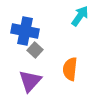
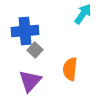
cyan arrow: moved 3 px right, 2 px up
blue cross: rotated 16 degrees counterclockwise
